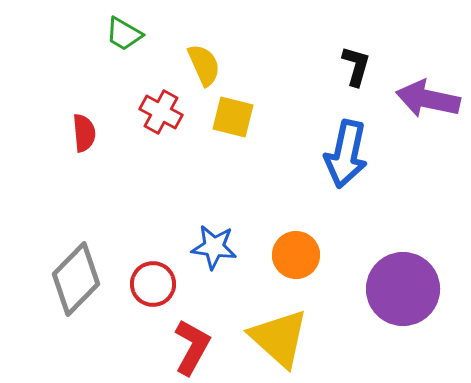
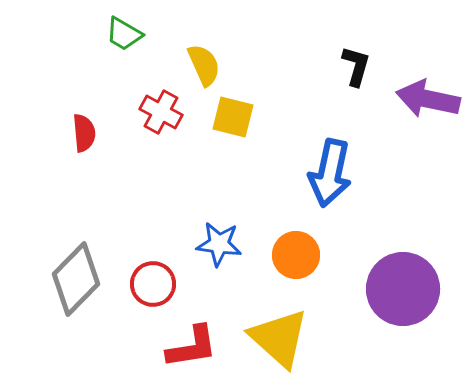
blue arrow: moved 16 px left, 19 px down
blue star: moved 5 px right, 3 px up
red L-shape: rotated 52 degrees clockwise
